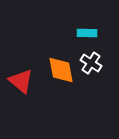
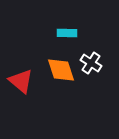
cyan rectangle: moved 20 px left
orange diamond: rotated 8 degrees counterclockwise
